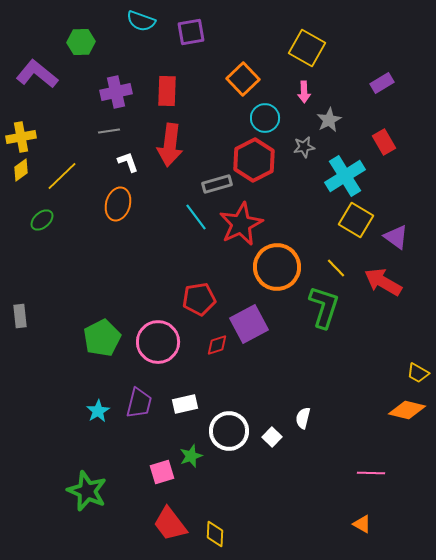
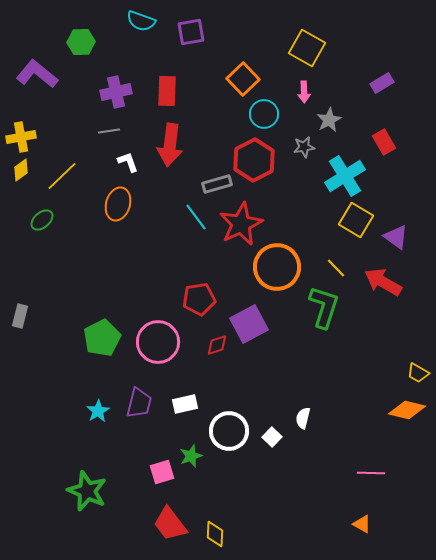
cyan circle at (265, 118): moved 1 px left, 4 px up
gray rectangle at (20, 316): rotated 20 degrees clockwise
